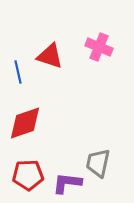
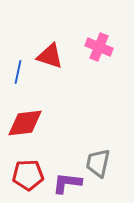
blue line: rotated 25 degrees clockwise
red diamond: rotated 12 degrees clockwise
